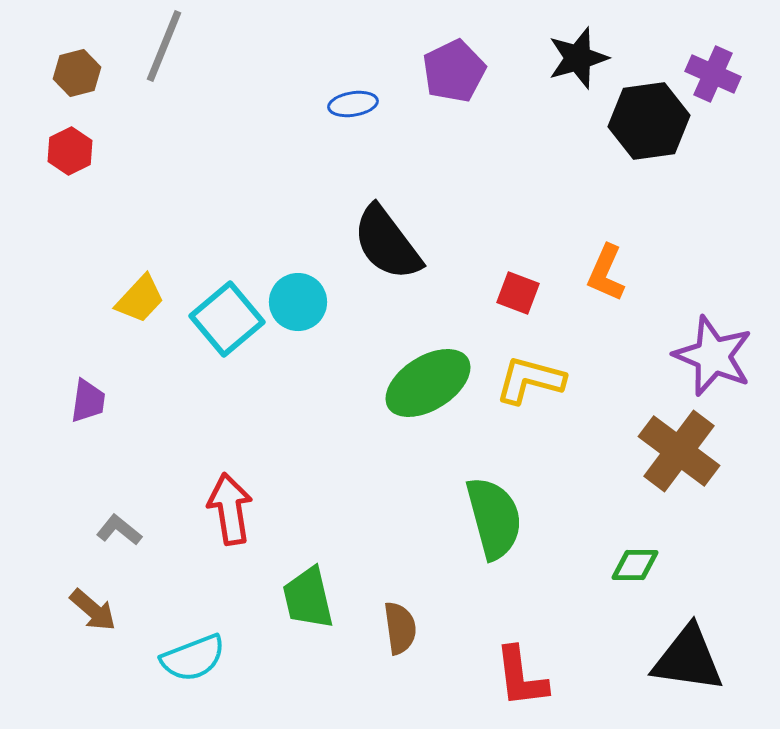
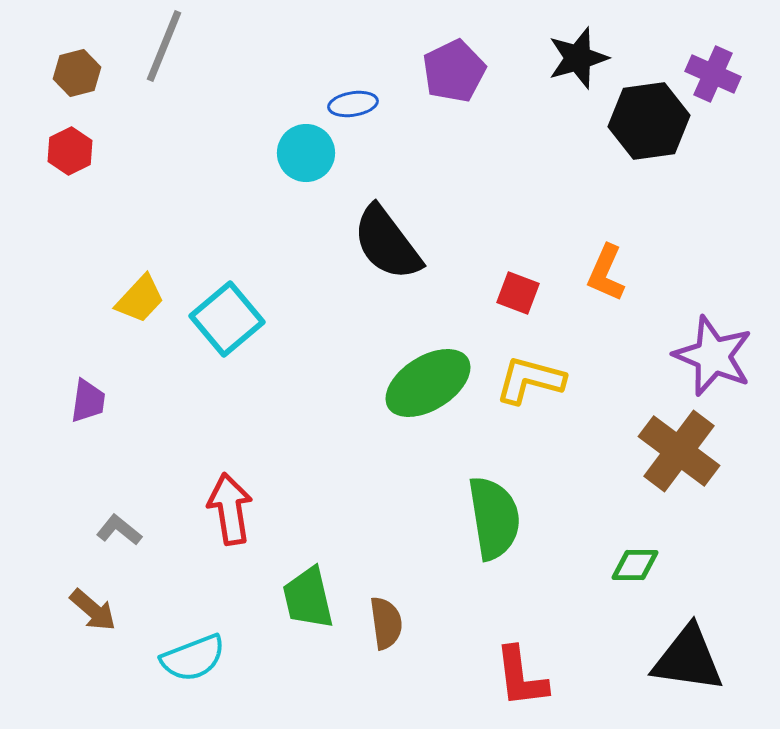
cyan circle: moved 8 px right, 149 px up
green semicircle: rotated 6 degrees clockwise
brown semicircle: moved 14 px left, 5 px up
